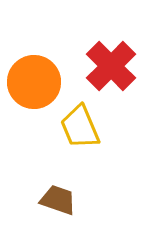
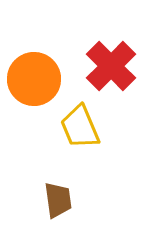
orange circle: moved 3 px up
brown trapezoid: rotated 63 degrees clockwise
